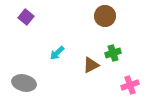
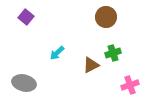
brown circle: moved 1 px right, 1 px down
